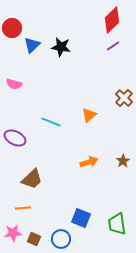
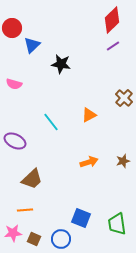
black star: moved 17 px down
orange triangle: rotated 14 degrees clockwise
cyan line: rotated 30 degrees clockwise
purple ellipse: moved 3 px down
brown star: rotated 16 degrees clockwise
orange line: moved 2 px right, 2 px down
